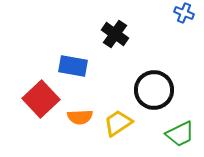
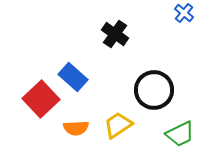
blue cross: rotated 18 degrees clockwise
blue rectangle: moved 11 px down; rotated 32 degrees clockwise
orange semicircle: moved 4 px left, 11 px down
yellow trapezoid: moved 2 px down
